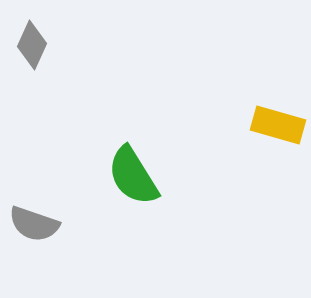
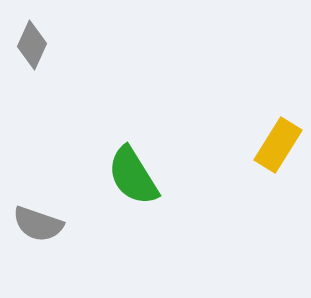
yellow rectangle: moved 20 px down; rotated 74 degrees counterclockwise
gray semicircle: moved 4 px right
